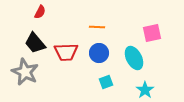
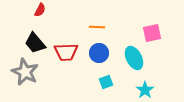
red semicircle: moved 2 px up
